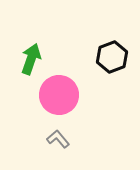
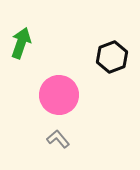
green arrow: moved 10 px left, 16 px up
